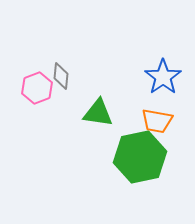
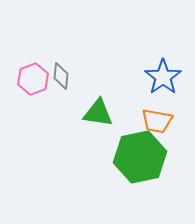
pink hexagon: moved 4 px left, 9 px up
